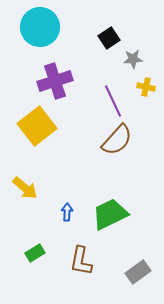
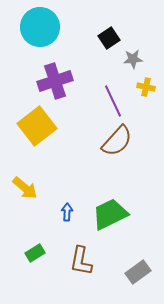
brown semicircle: moved 1 px down
